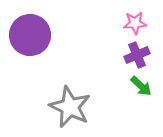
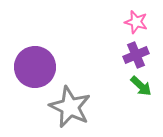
pink star: moved 1 px right, 1 px up; rotated 20 degrees clockwise
purple circle: moved 5 px right, 32 px down
purple cross: moved 1 px left
